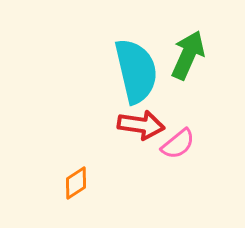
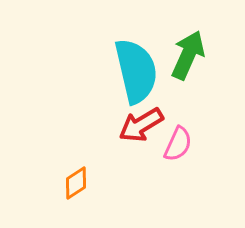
red arrow: rotated 141 degrees clockwise
pink semicircle: rotated 27 degrees counterclockwise
